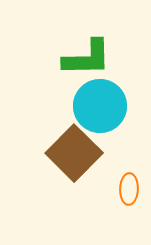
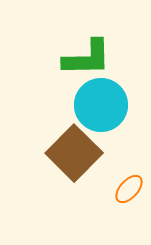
cyan circle: moved 1 px right, 1 px up
orange ellipse: rotated 40 degrees clockwise
